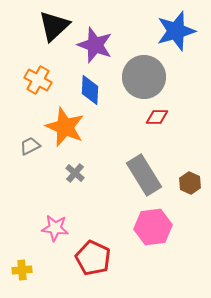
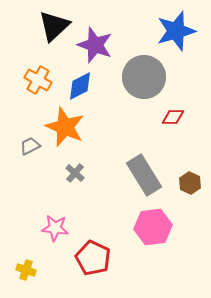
blue diamond: moved 10 px left, 4 px up; rotated 60 degrees clockwise
red diamond: moved 16 px right
yellow cross: moved 4 px right; rotated 24 degrees clockwise
